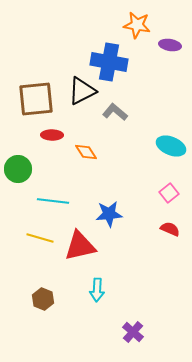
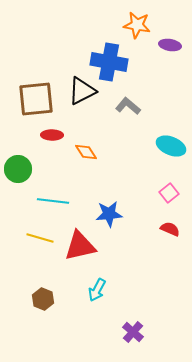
gray L-shape: moved 13 px right, 6 px up
cyan arrow: rotated 25 degrees clockwise
